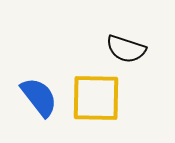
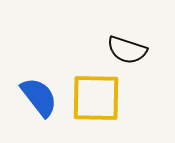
black semicircle: moved 1 px right, 1 px down
